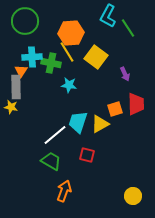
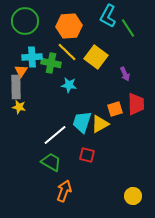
orange hexagon: moved 2 px left, 7 px up
yellow line: rotated 15 degrees counterclockwise
yellow star: moved 8 px right
cyan trapezoid: moved 4 px right
green trapezoid: moved 1 px down
